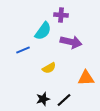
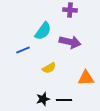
purple cross: moved 9 px right, 5 px up
purple arrow: moved 1 px left
black line: rotated 42 degrees clockwise
